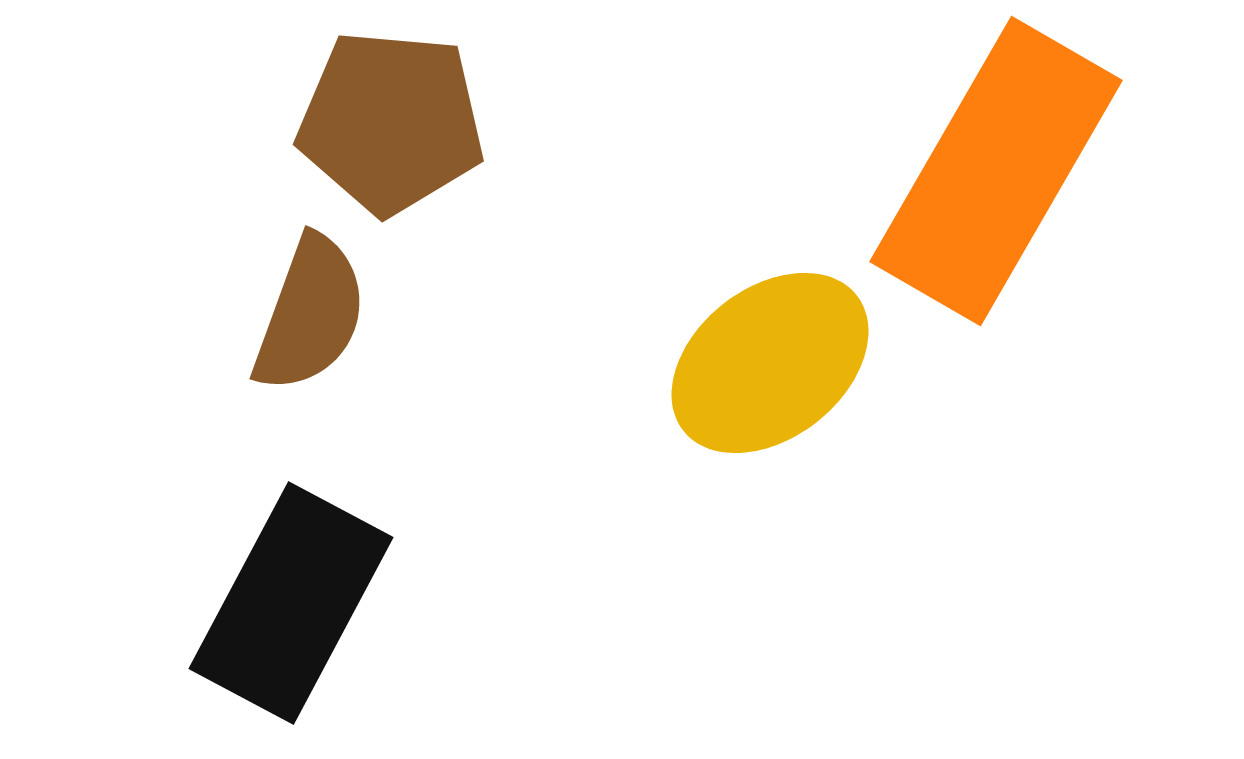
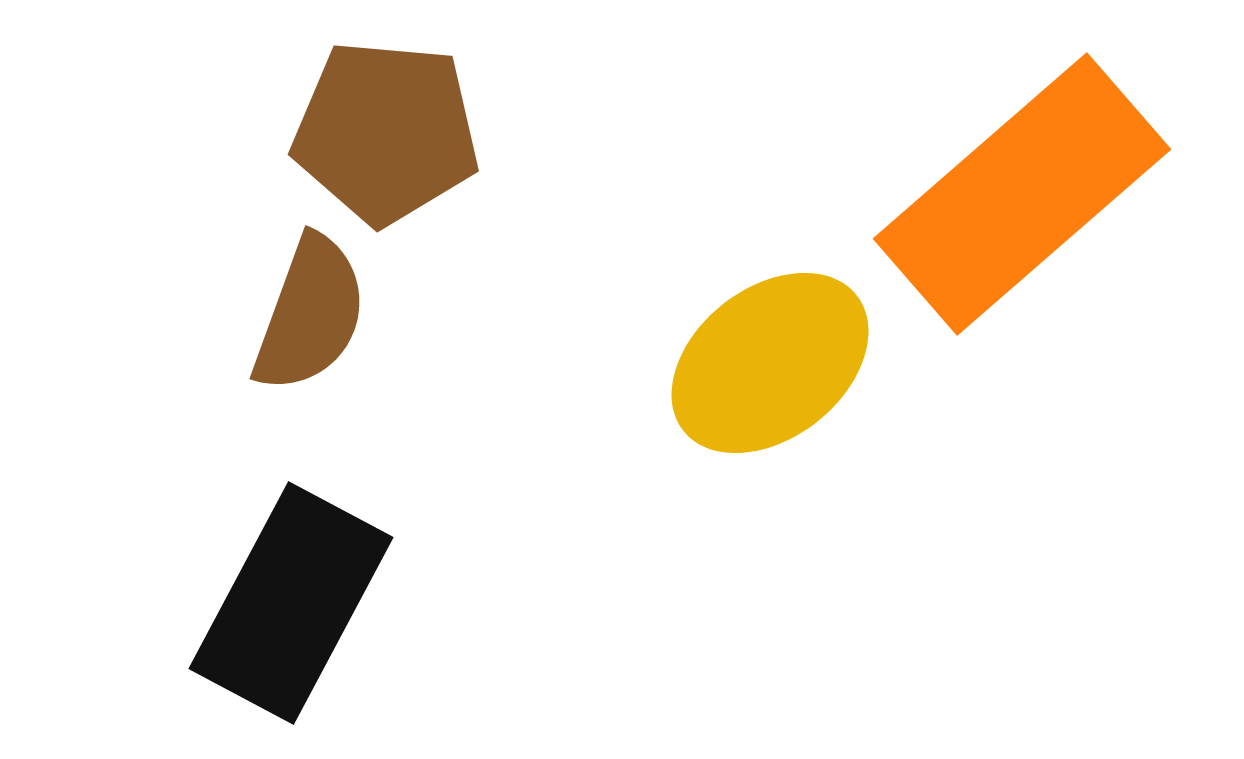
brown pentagon: moved 5 px left, 10 px down
orange rectangle: moved 26 px right, 23 px down; rotated 19 degrees clockwise
